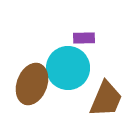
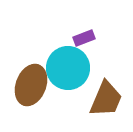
purple rectangle: rotated 20 degrees counterclockwise
brown ellipse: moved 1 px left, 1 px down
